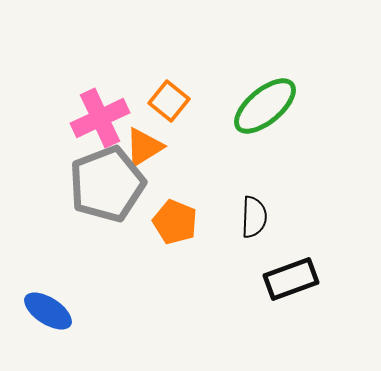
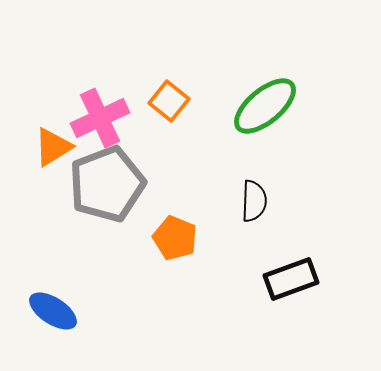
orange triangle: moved 91 px left
black semicircle: moved 16 px up
orange pentagon: moved 16 px down
blue ellipse: moved 5 px right
